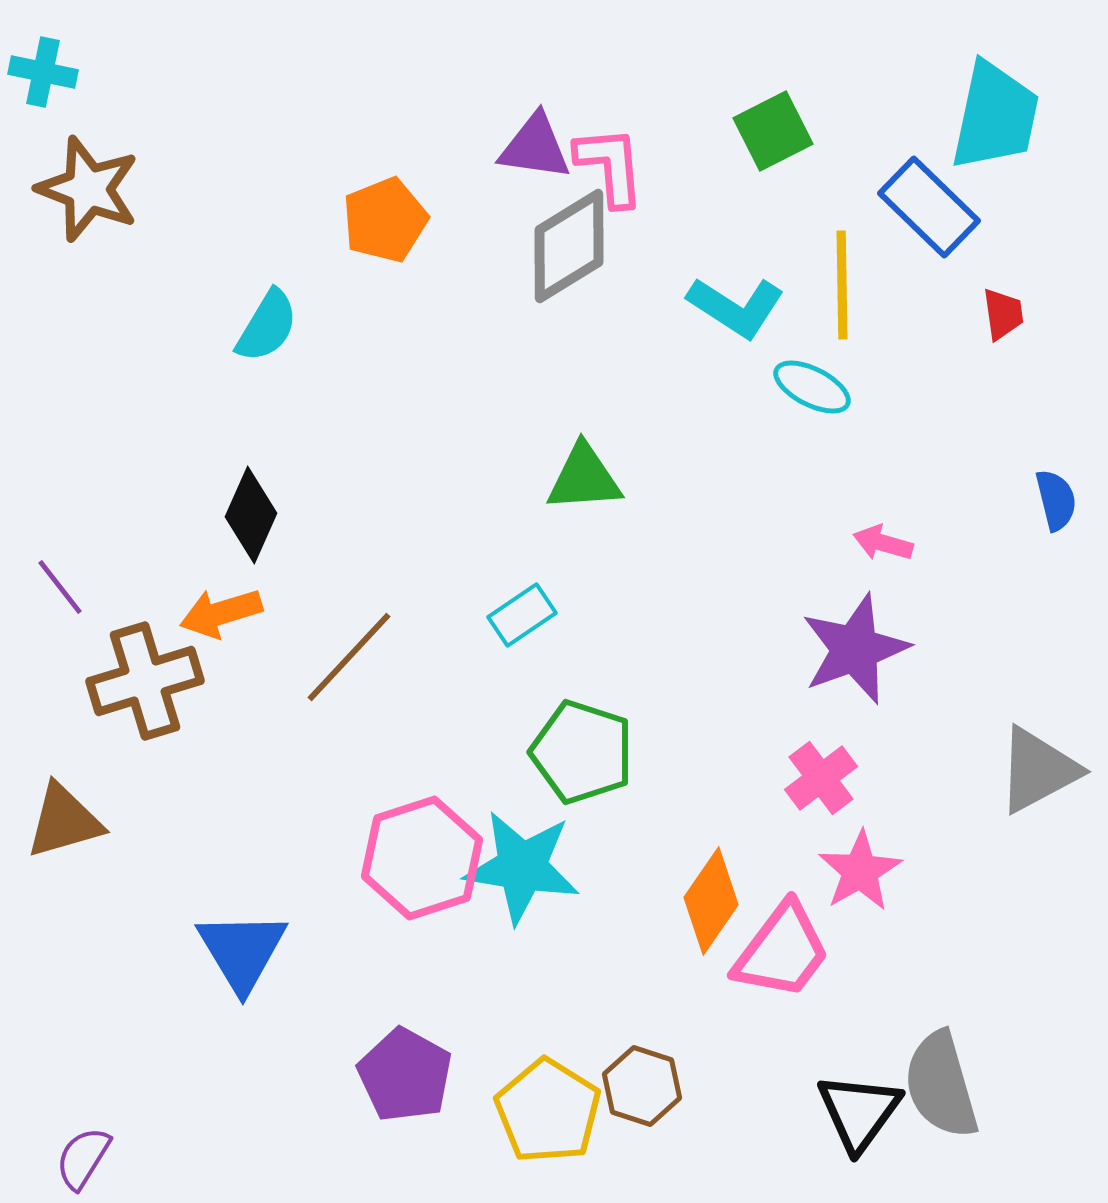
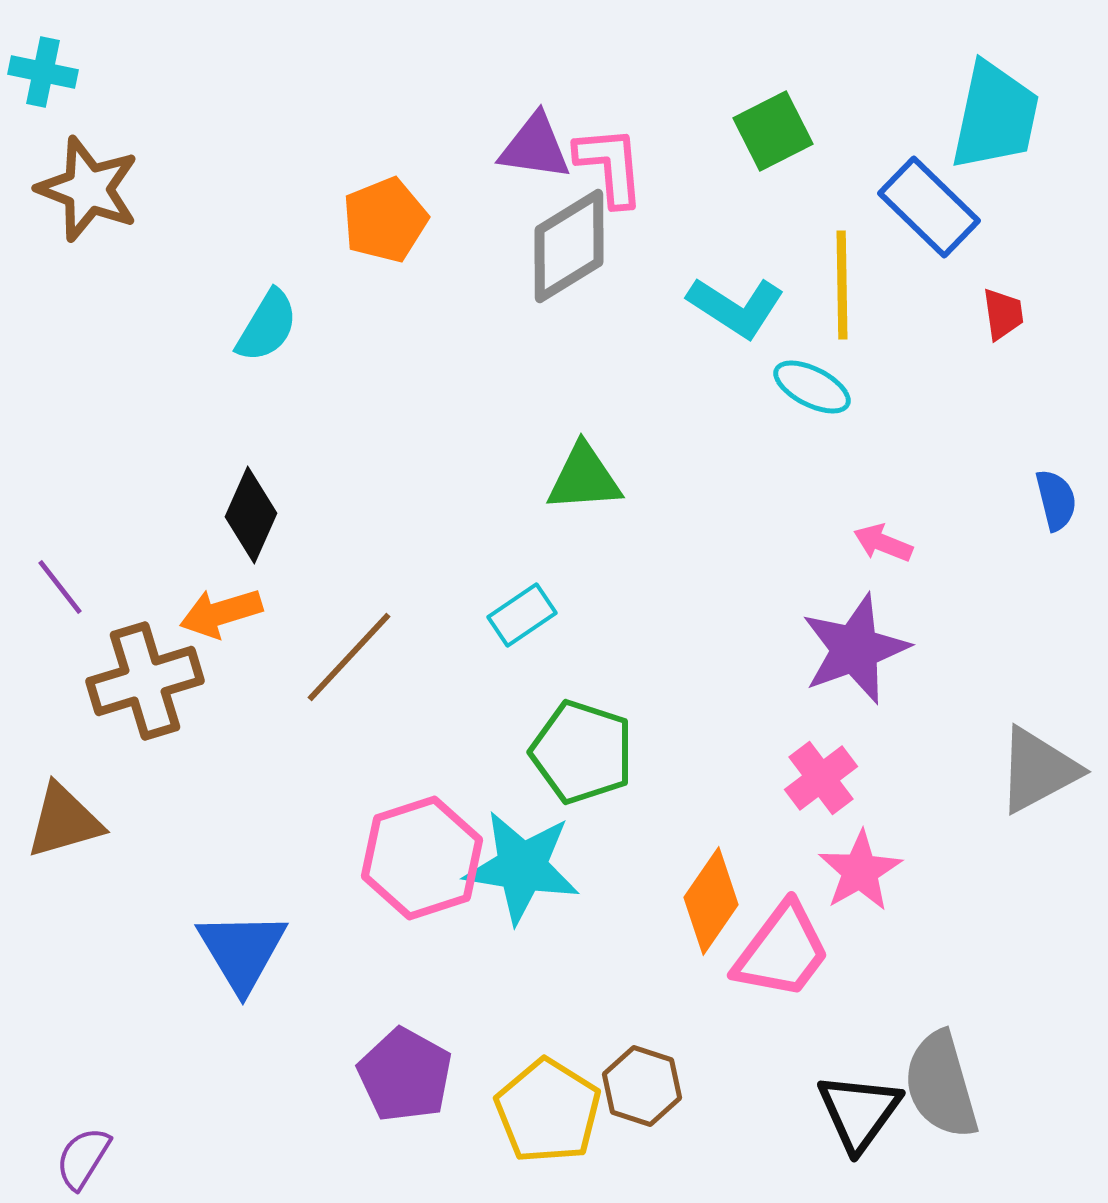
pink arrow: rotated 6 degrees clockwise
